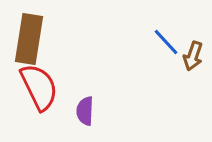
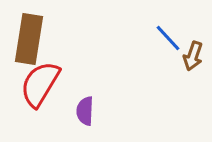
blue line: moved 2 px right, 4 px up
red semicircle: moved 1 px right, 3 px up; rotated 123 degrees counterclockwise
